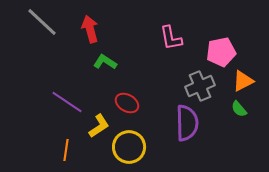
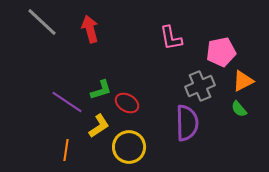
green L-shape: moved 4 px left, 28 px down; rotated 130 degrees clockwise
